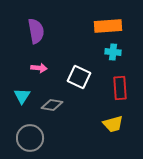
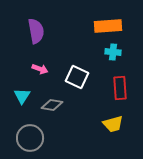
pink arrow: moved 1 px right, 1 px down; rotated 14 degrees clockwise
white square: moved 2 px left
